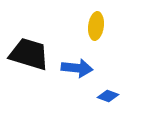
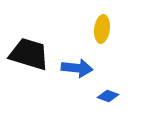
yellow ellipse: moved 6 px right, 3 px down
